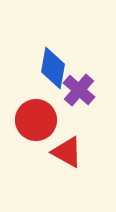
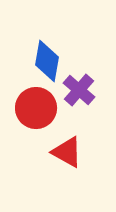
blue diamond: moved 6 px left, 7 px up
red circle: moved 12 px up
